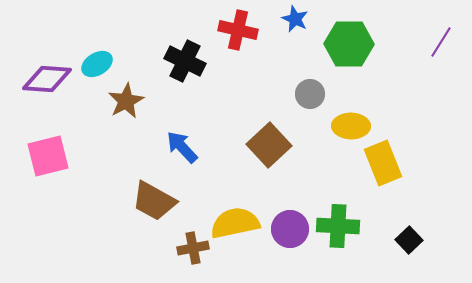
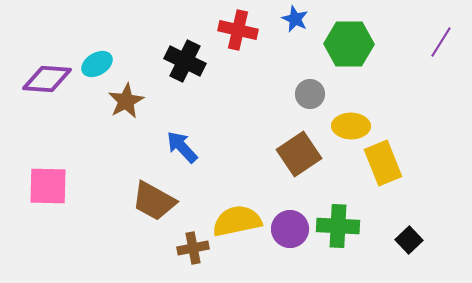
brown square: moved 30 px right, 9 px down; rotated 9 degrees clockwise
pink square: moved 30 px down; rotated 15 degrees clockwise
yellow semicircle: moved 2 px right, 2 px up
